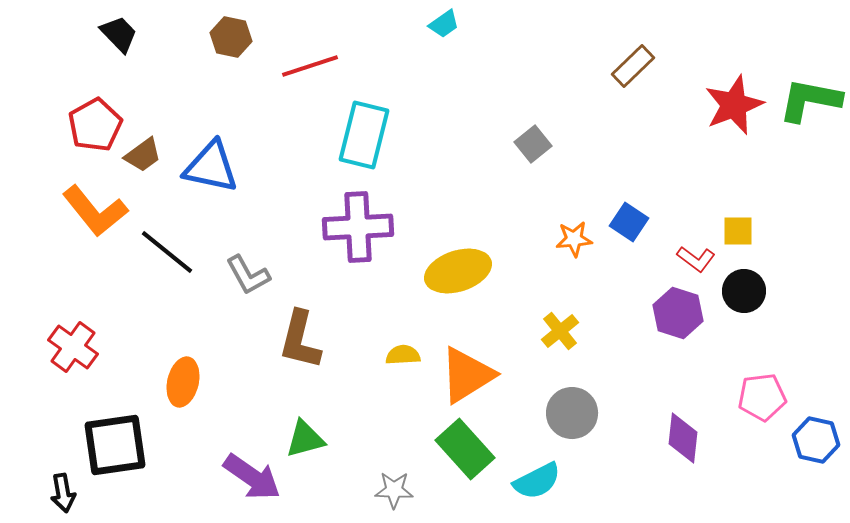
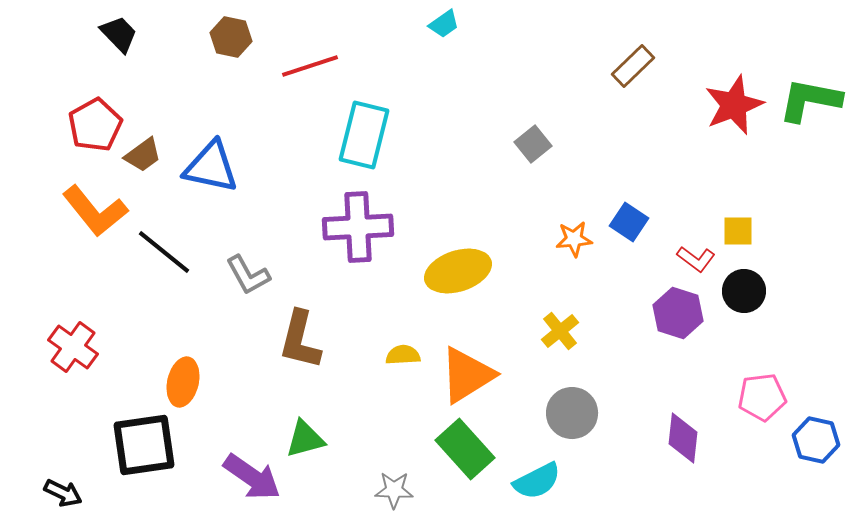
black line: moved 3 px left
black square: moved 29 px right
black arrow: rotated 54 degrees counterclockwise
